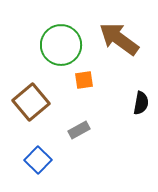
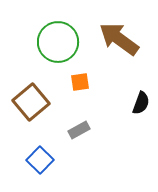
green circle: moved 3 px left, 3 px up
orange square: moved 4 px left, 2 px down
black semicircle: rotated 10 degrees clockwise
blue square: moved 2 px right
